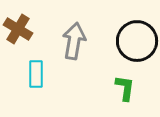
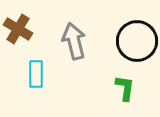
gray arrow: rotated 24 degrees counterclockwise
